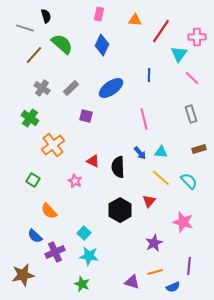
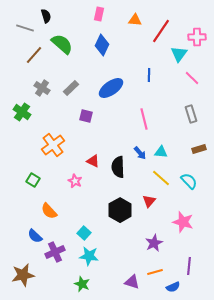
green cross at (30, 118): moved 8 px left, 6 px up
